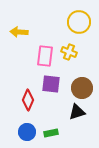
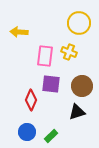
yellow circle: moved 1 px down
brown circle: moved 2 px up
red diamond: moved 3 px right
green rectangle: moved 3 px down; rotated 32 degrees counterclockwise
